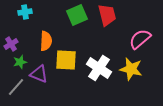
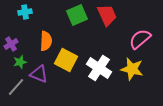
red trapezoid: rotated 10 degrees counterclockwise
yellow square: rotated 25 degrees clockwise
yellow star: moved 1 px right
